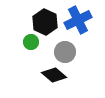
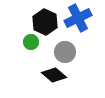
blue cross: moved 2 px up
